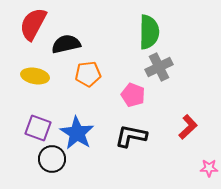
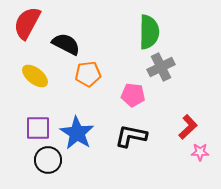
red semicircle: moved 6 px left, 1 px up
black semicircle: rotated 40 degrees clockwise
gray cross: moved 2 px right
yellow ellipse: rotated 28 degrees clockwise
pink pentagon: rotated 15 degrees counterclockwise
purple square: rotated 20 degrees counterclockwise
black circle: moved 4 px left, 1 px down
pink star: moved 9 px left, 16 px up
